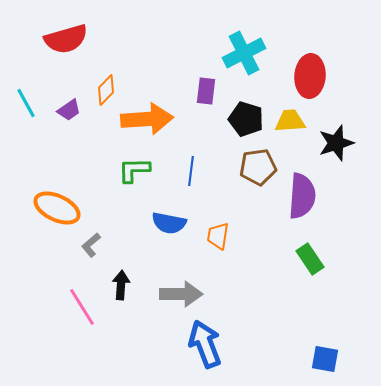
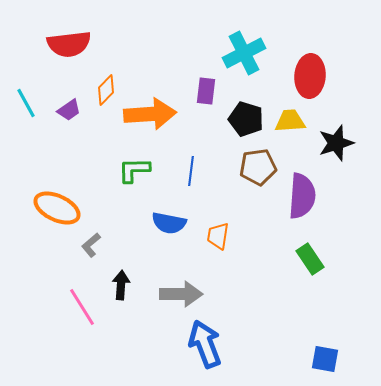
red semicircle: moved 3 px right, 5 px down; rotated 9 degrees clockwise
orange arrow: moved 3 px right, 5 px up
